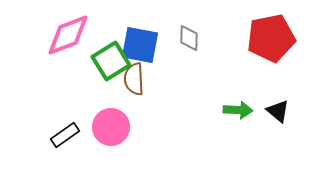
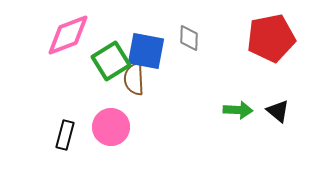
blue square: moved 6 px right, 6 px down
black rectangle: rotated 40 degrees counterclockwise
